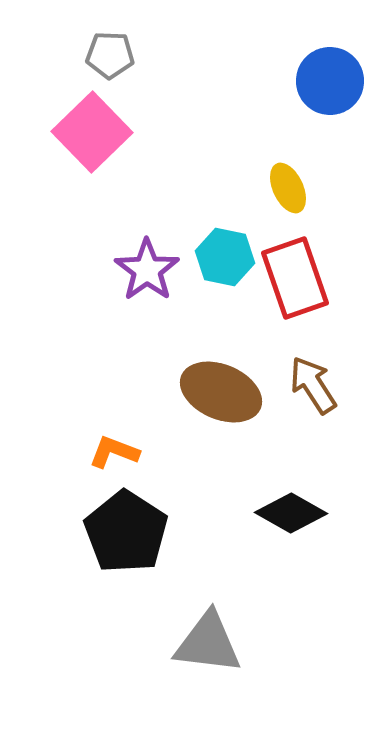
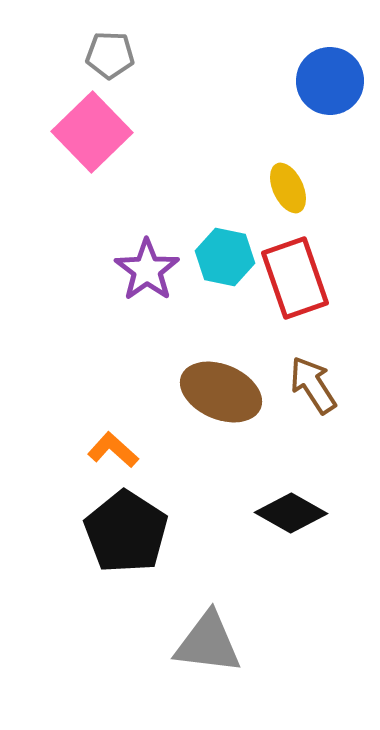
orange L-shape: moved 1 px left, 2 px up; rotated 21 degrees clockwise
